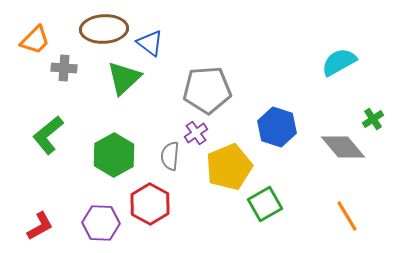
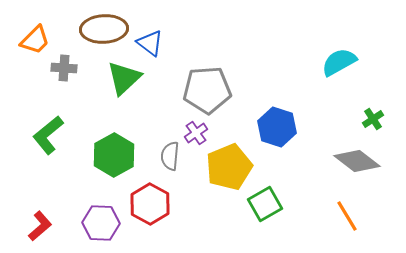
gray diamond: moved 14 px right, 14 px down; rotated 12 degrees counterclockwise
red L-shape: rotated 12 degrees counterclockwise
